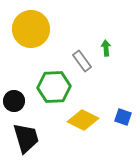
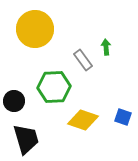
yellow circle: moved 4 px right
green arrow: moved 1 px up
gray rectangle: moved 1 px right, 1 px up
yellow diamond: rotated 8 degrees counterclockwise
black trapezoid: moved 1 px down
